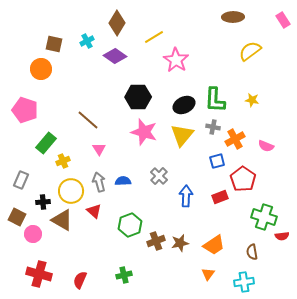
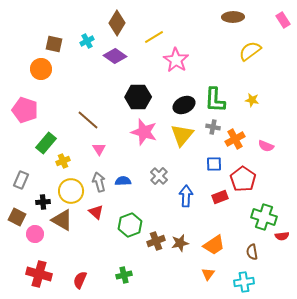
blue square at (217, 161): moved 3 px left, 3 px down; rotated 14 degrees clockwise
red triangle at (94, 211): moved 2 px right, 1 px down
pink circle at (33, 234): moved 2 px right
